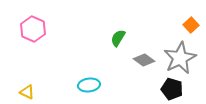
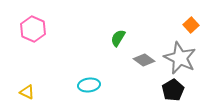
gray star: rotated 20 degrees counterclockwise
black pentagon: moved 1 px right, 1 px down; rotated 25 degrees clockwise
